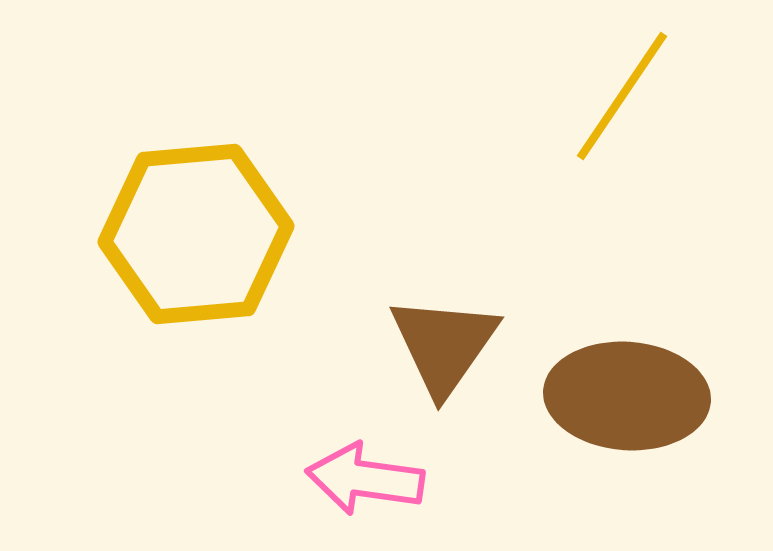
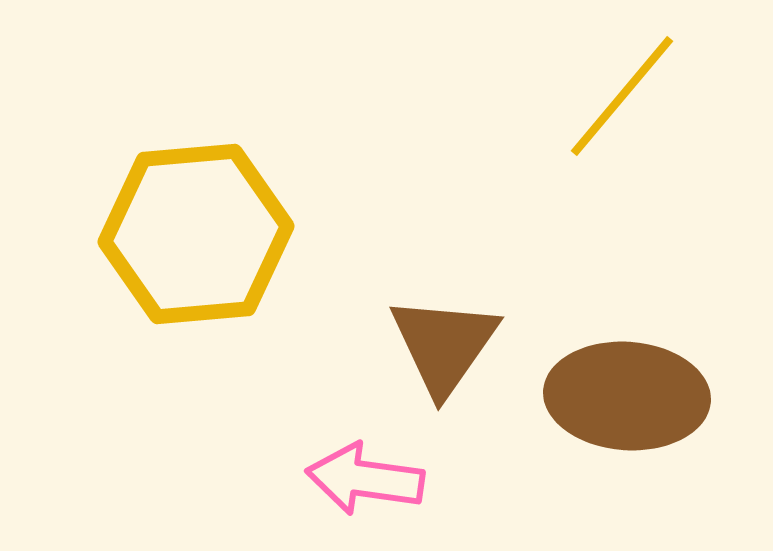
yellow line: rotated 6 degrees clockwise
